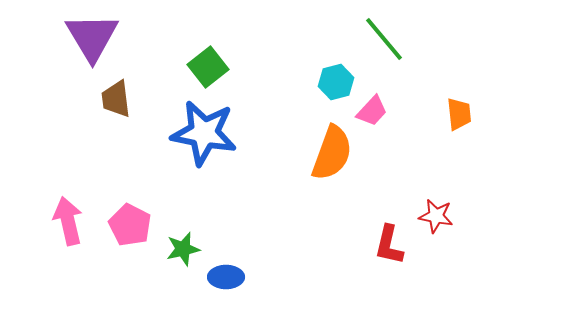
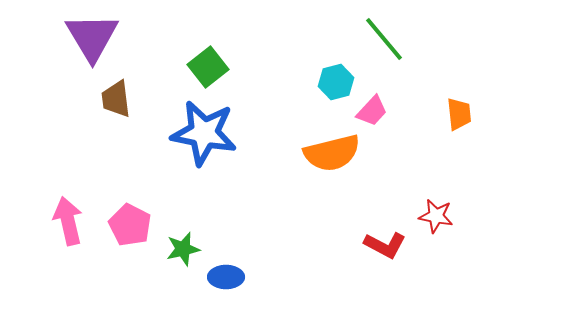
orange semicircle: rotated 56 degrees clockwise
red L-shape: moved 4 px left; rotated 75 degrees counterclockwise
